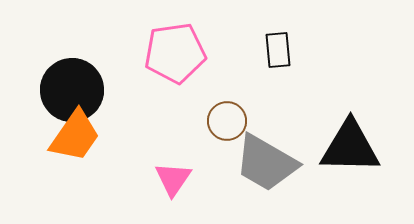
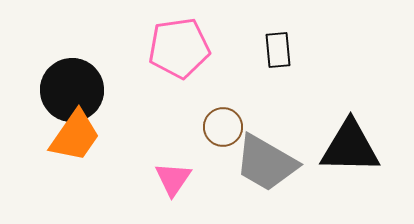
pink pentagon: moved 4 px right, 5 px up
brown circle: moved 4 px left, 6 px down
